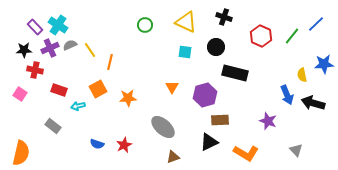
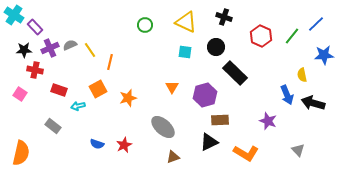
cyan cross: moved 44 px left, 10 px up
blue star: moved 9 px up
black rectangle: rotated 30 degrees clockwise
orange star: rotated 12 degrees counterclockwise
gray triangle: moved 2 px right
